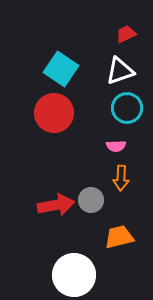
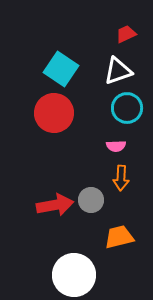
white triangle: moved 2 px left
red arrow: moved 1 px left
